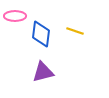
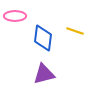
blue diamond: moved 2 px right, 4 px down
purple triangle: moved 1 px right, 2 px down
